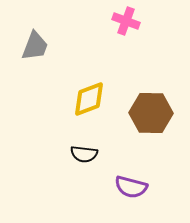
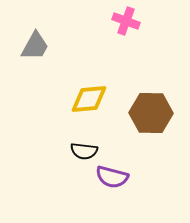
gray trapezoid: rotated 8 degrees clockwise
yellow diamond: rotated 15 degrees clockwise
black semicircle: moved 3 px up
purple semicircle: moved 19 px left, 10 px up
